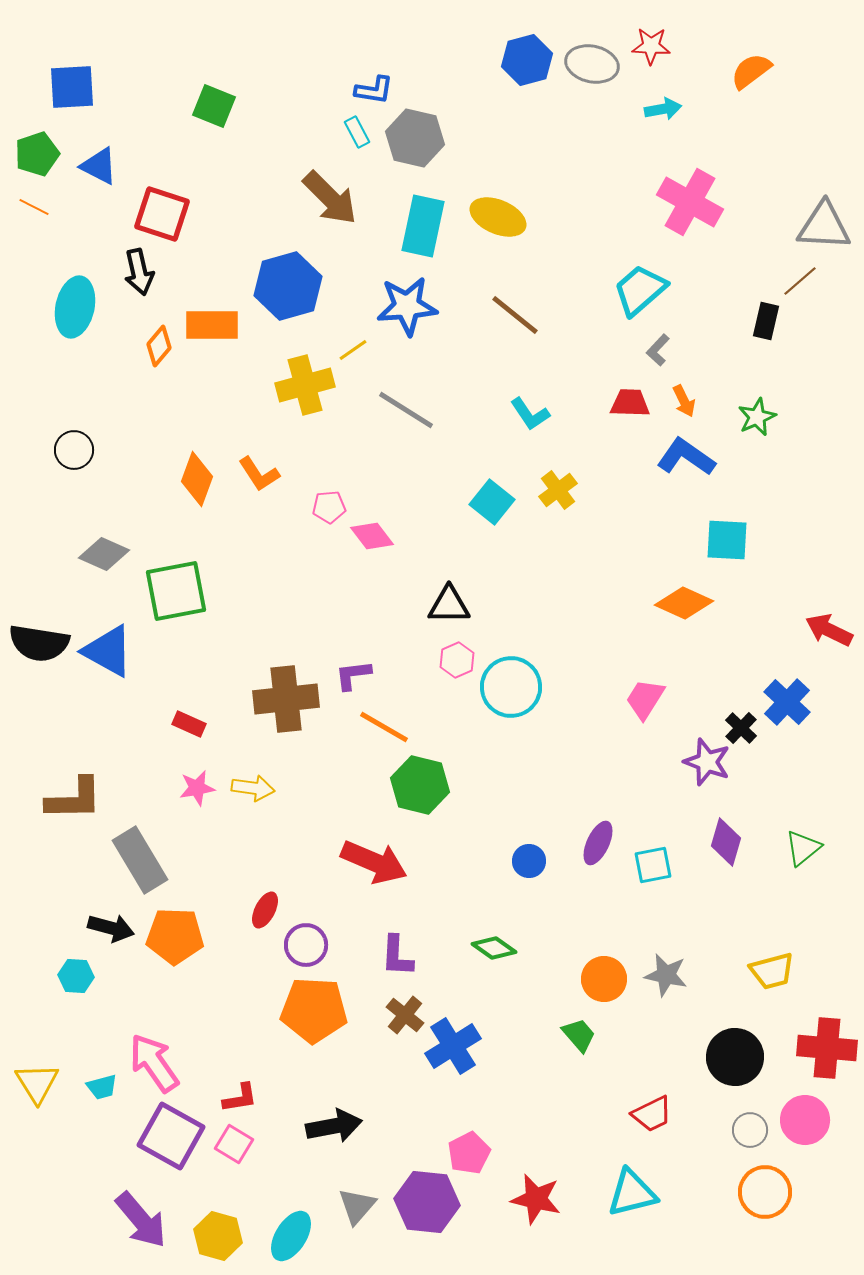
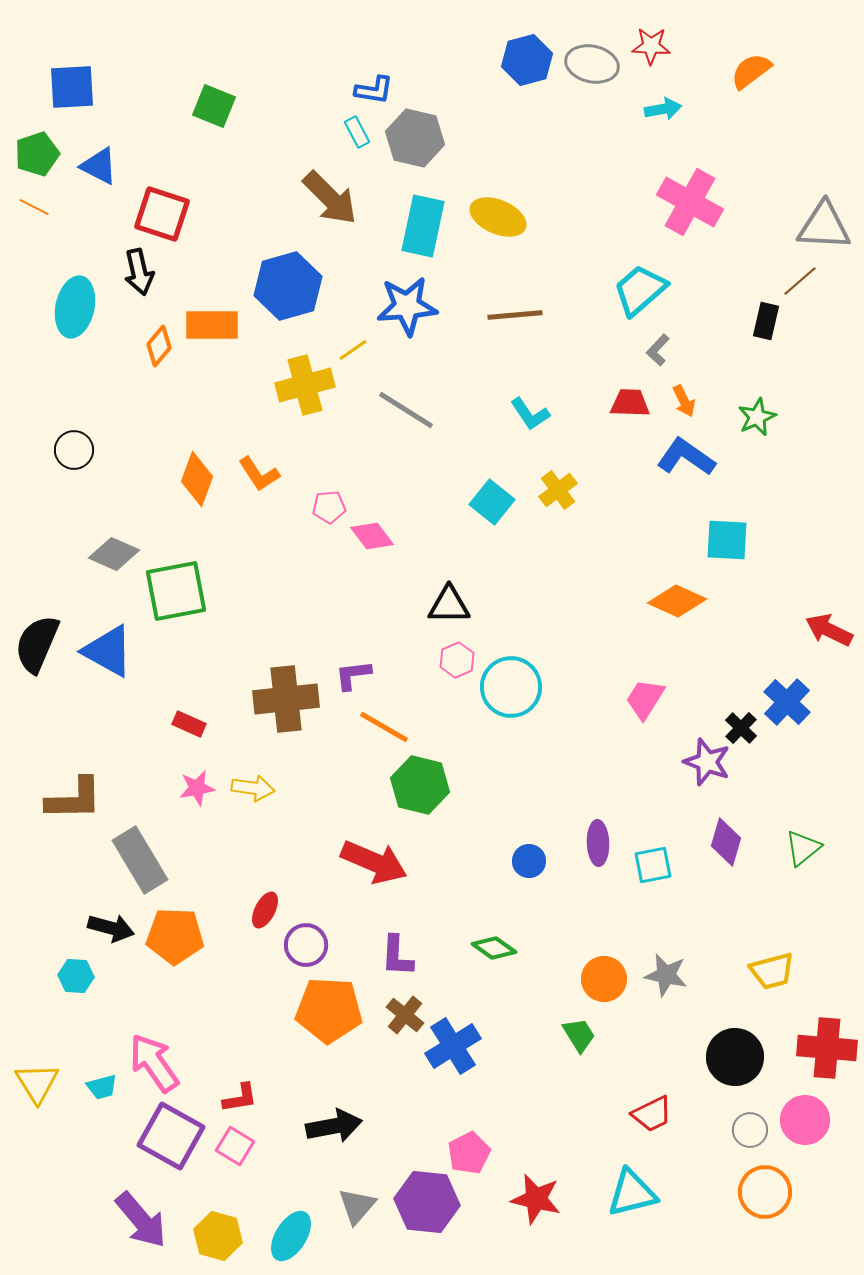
brown line at (515, 315): rotated 44 degrees counterclockwise
gray diamond at (104, 554): moved 10 px right
orange diamond at (684, 603): moved 7 px left, 2 px up
black semicircle at (39, 643): moved 2 px left, 1 px down; rotated 104 degrees clockwise
purple ellipse at (598, 843): rotated 27 degrees counterclockwise
orange pentagon at (314, 1010): moved 15 px right
green trapezoid at (579, 1035): rotated 9 degrees clockwise
pink square at (234, 1144): moved 1 px right, 2 px down
